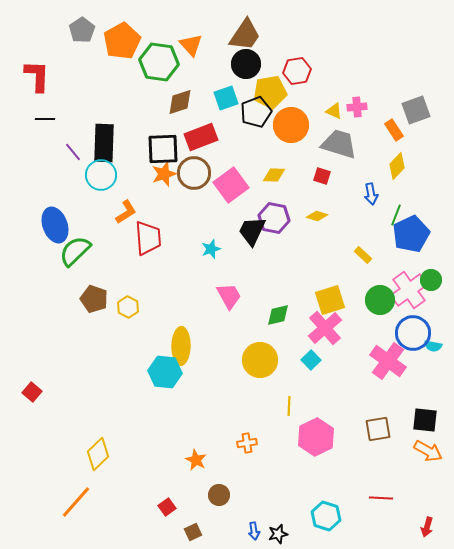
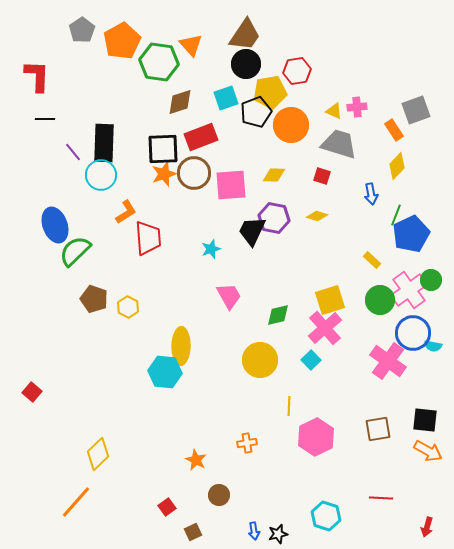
pink square at (231, 185): rotated 32 degrees clockwise
yellow rectangle at (363, 255): moved 9 px right, 5 px down
